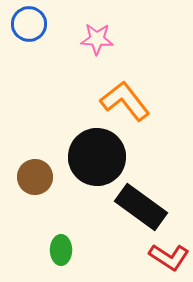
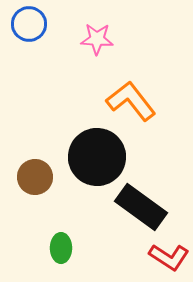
orange L-shape: moved 6 px right
green ellipse: moved 2 px up
